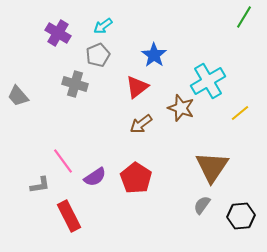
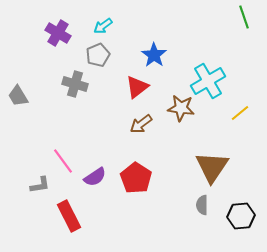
green line: rotated 50 degrees counterclockwise
gray trapezoid: rotated 10 degrees clockwise
brown star: rotated 12 degrees counterclockwise
gray semicircle: rotated 36 degrees counterclockwise
